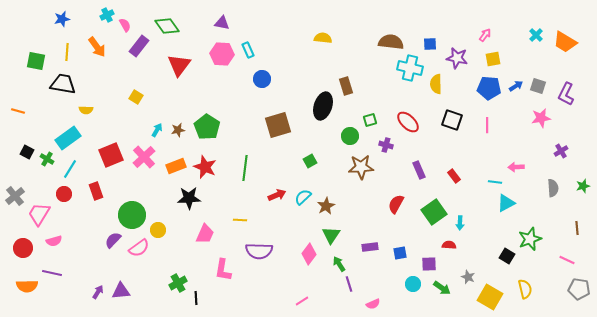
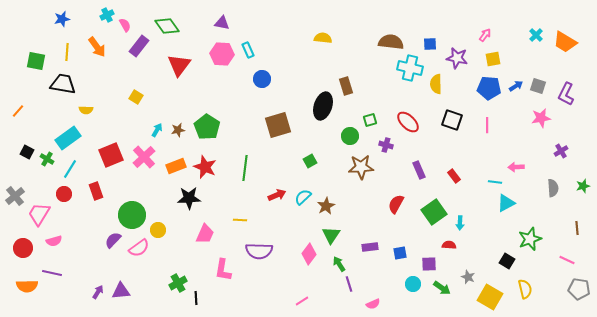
orange line at (18, 111): rotated 64 degrees counterclockwise
black square at (507, 256): moved 5 px down
